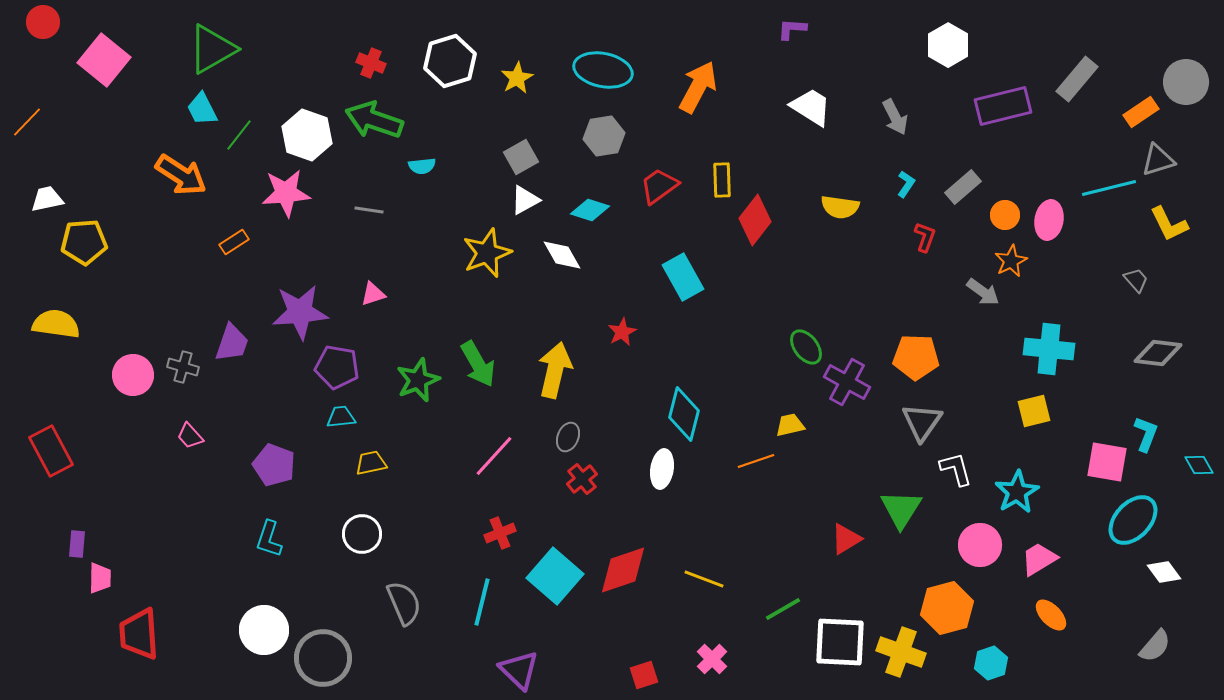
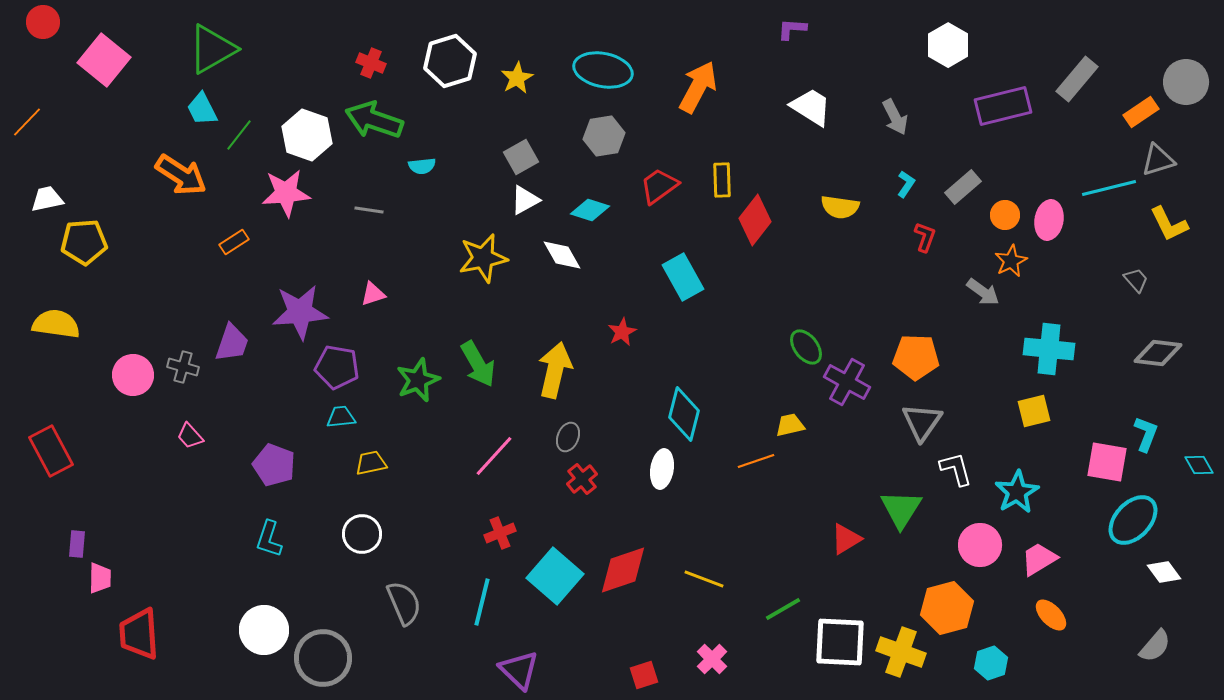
yellow star at (487, 253): moved 4 px left, 5 px down; rotated 9 degrees clockwise
